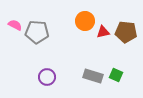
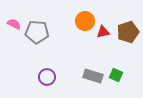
pink semicircle: moved 1 px left, 1 px up
brown pentagon: moved 2 px right; rotated 25 degrees counterclockwise
